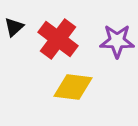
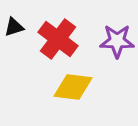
black triangle: rotated 25 degrees clockwise
